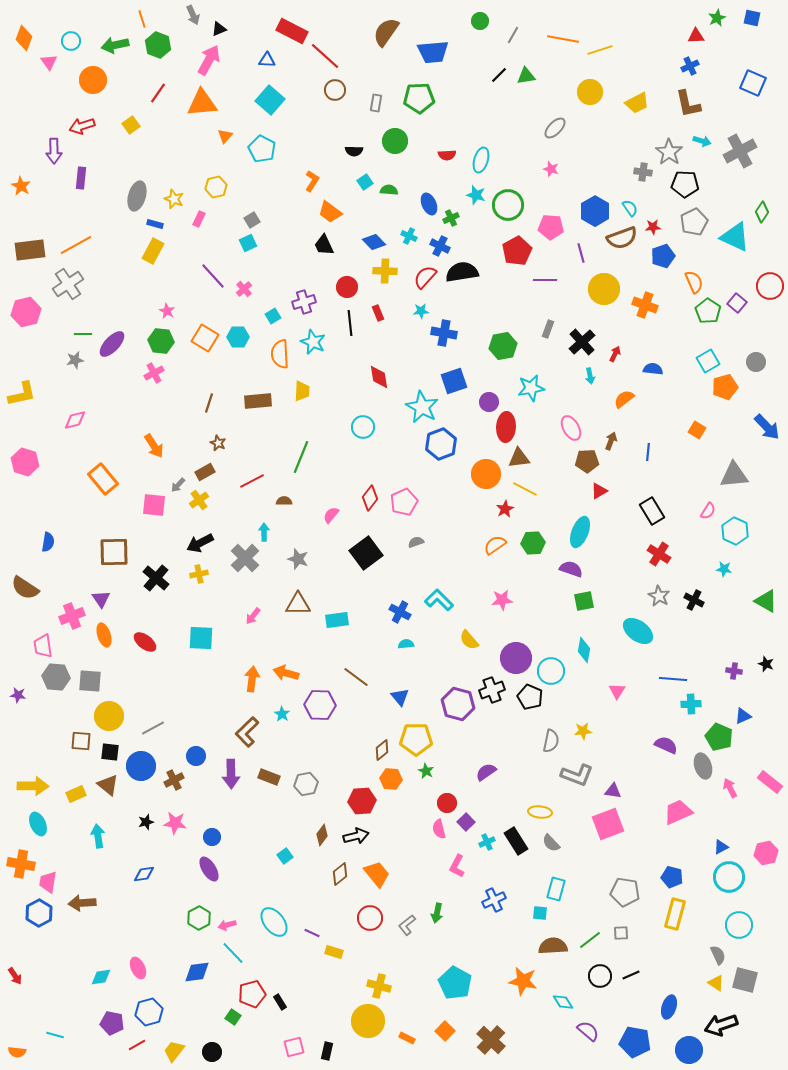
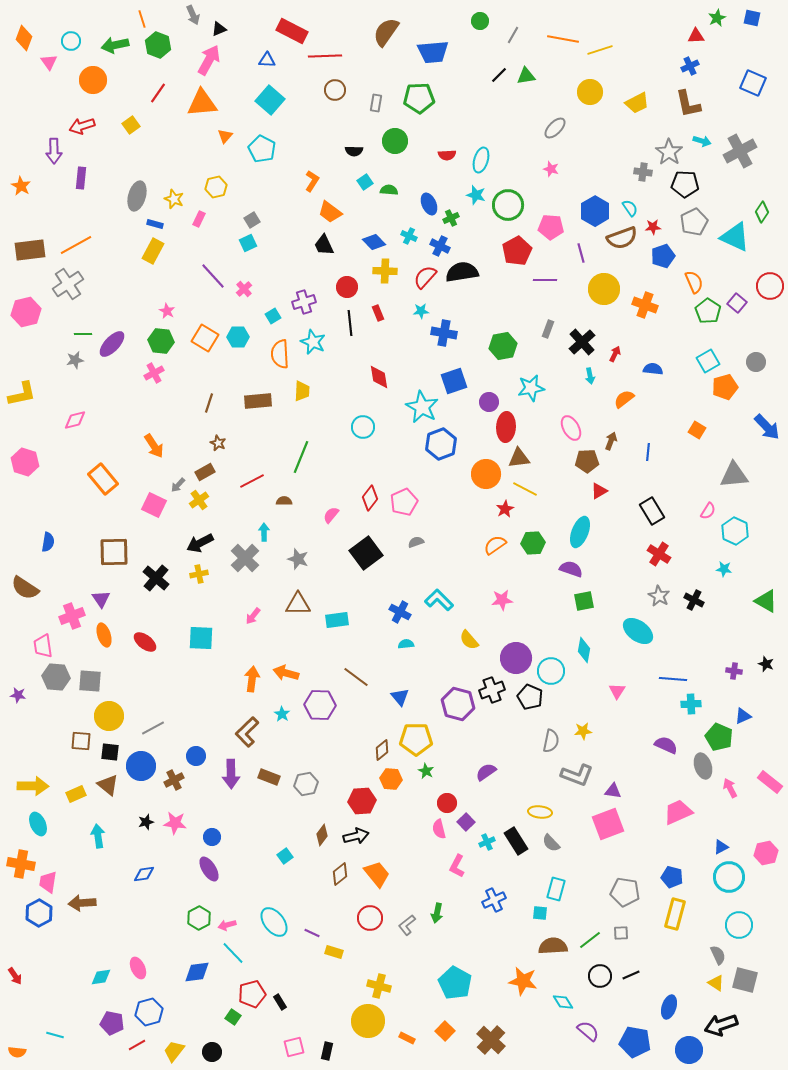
red line at (325, 56): rotated 44 degrees counterclockwise
pink square at (154, 505): rotated 20 degrees clockwise
